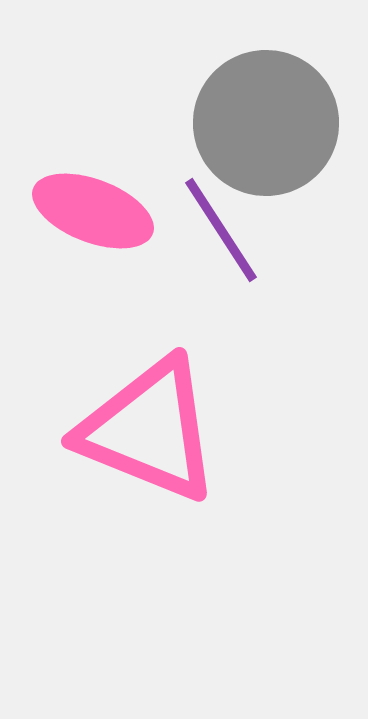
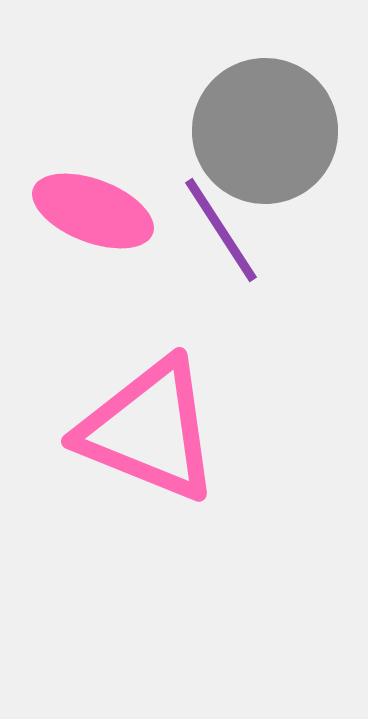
gray circle: moved 1 px left, 8 px down
